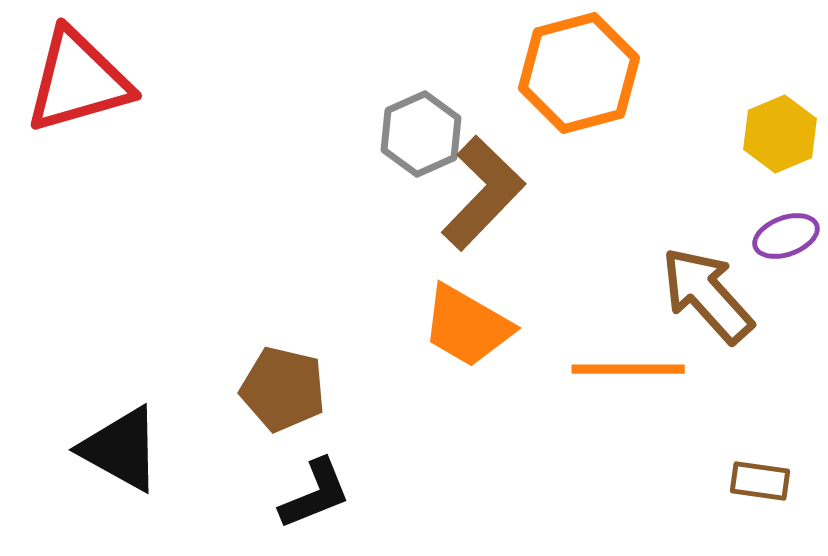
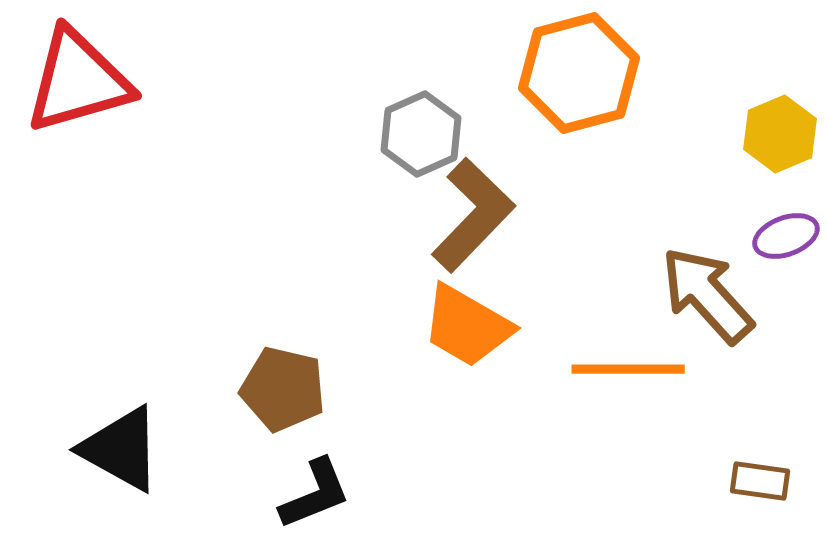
brown L-shape: moved 10 px left, 22 px down
